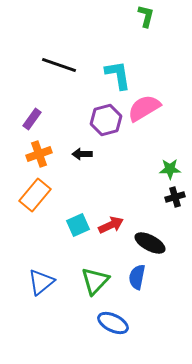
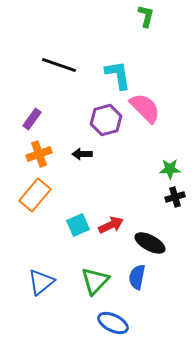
pink semicircle: moved 1 px right; rotated 76 degrees clockwise
